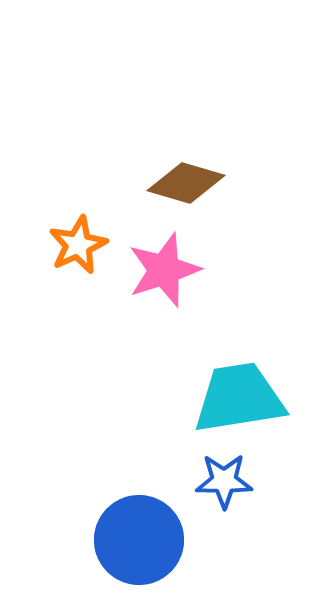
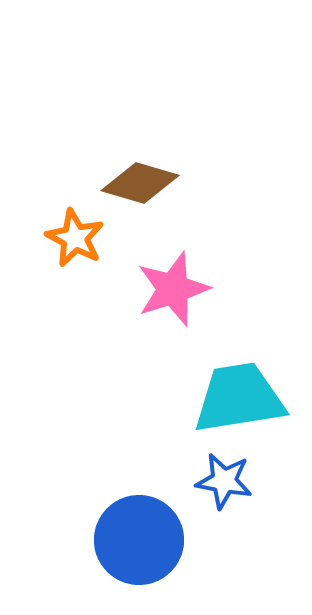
brown diamond: moved 46 px left
orange star: moved 3 px left, 7 px up; rotated 20 degrees counterclockwise
pink star: moved 9 px right, 19 px down
blue star: rotated 10 degrees clockwise
